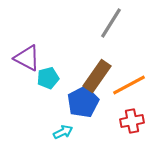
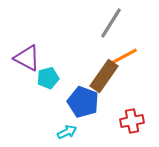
brown rectangle: moved 7 px right
orange line: moved 8 px left, 27 px up
blue pentagon: rotated 24 degrees counterclockwise
cyan arrow: moved 4 px right
